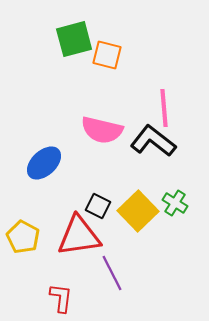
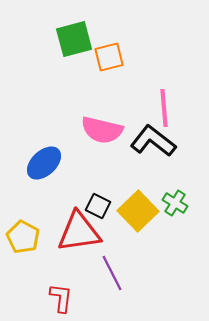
orange square: moved 2 px right, 2 px down; rotated 28 degrees counterclockwise
red triangle: moved 4 px up
